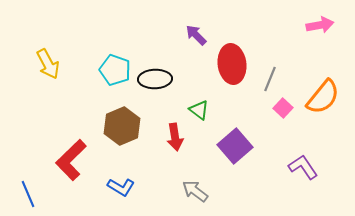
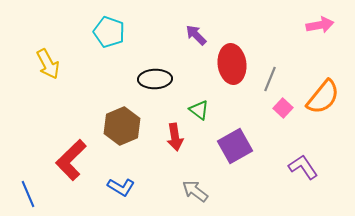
cyan pentagon: moved 6 px left, 38 px up
purple square: rotated 12 degrees clockwise
